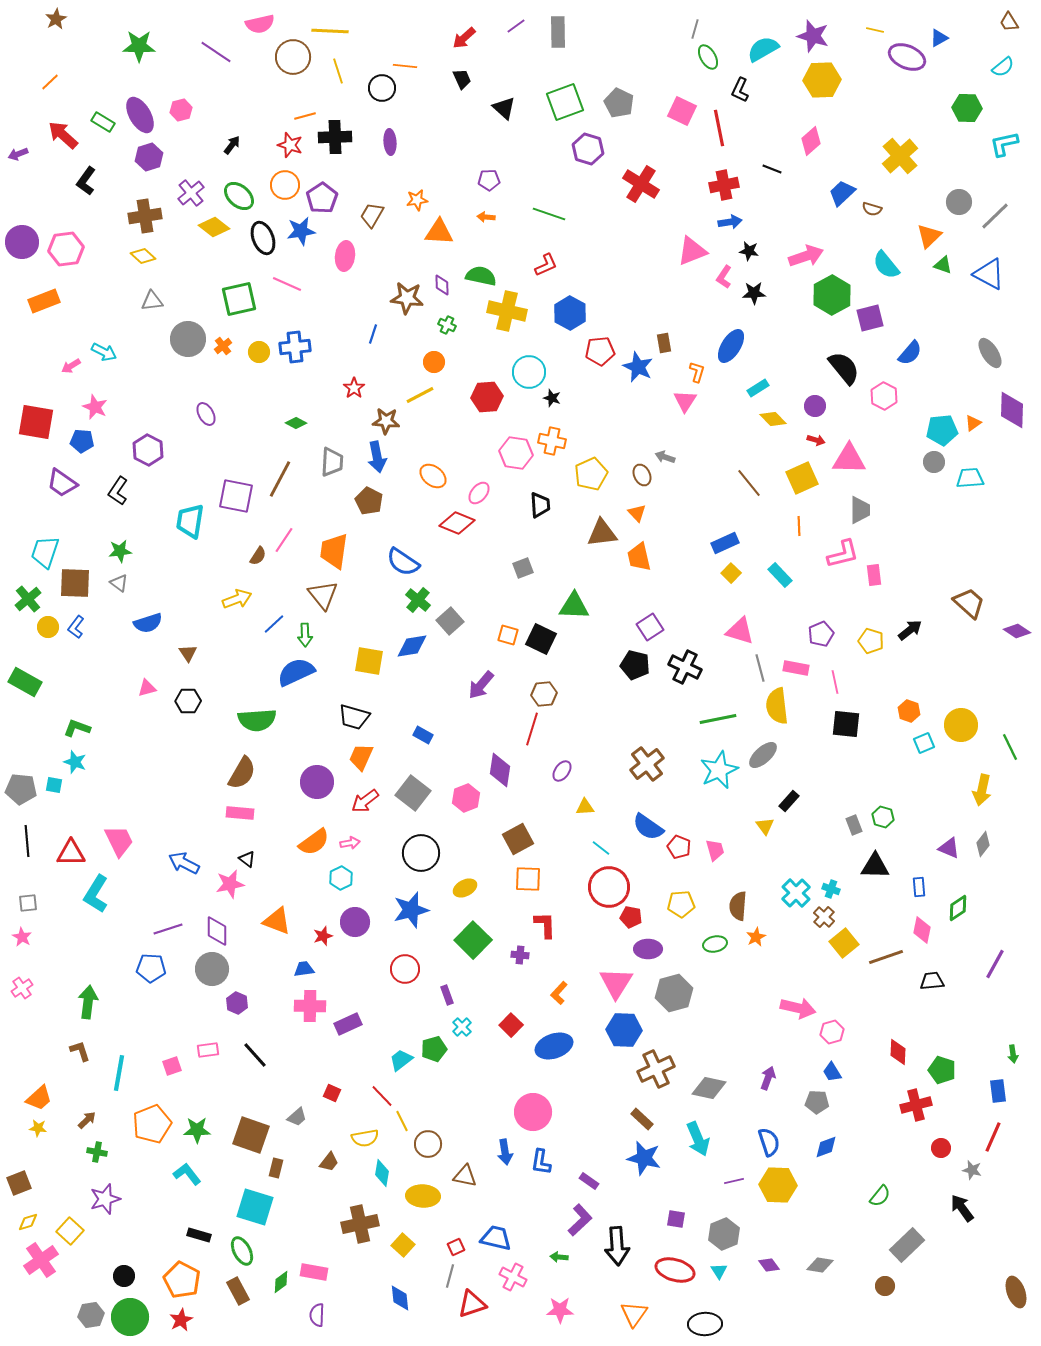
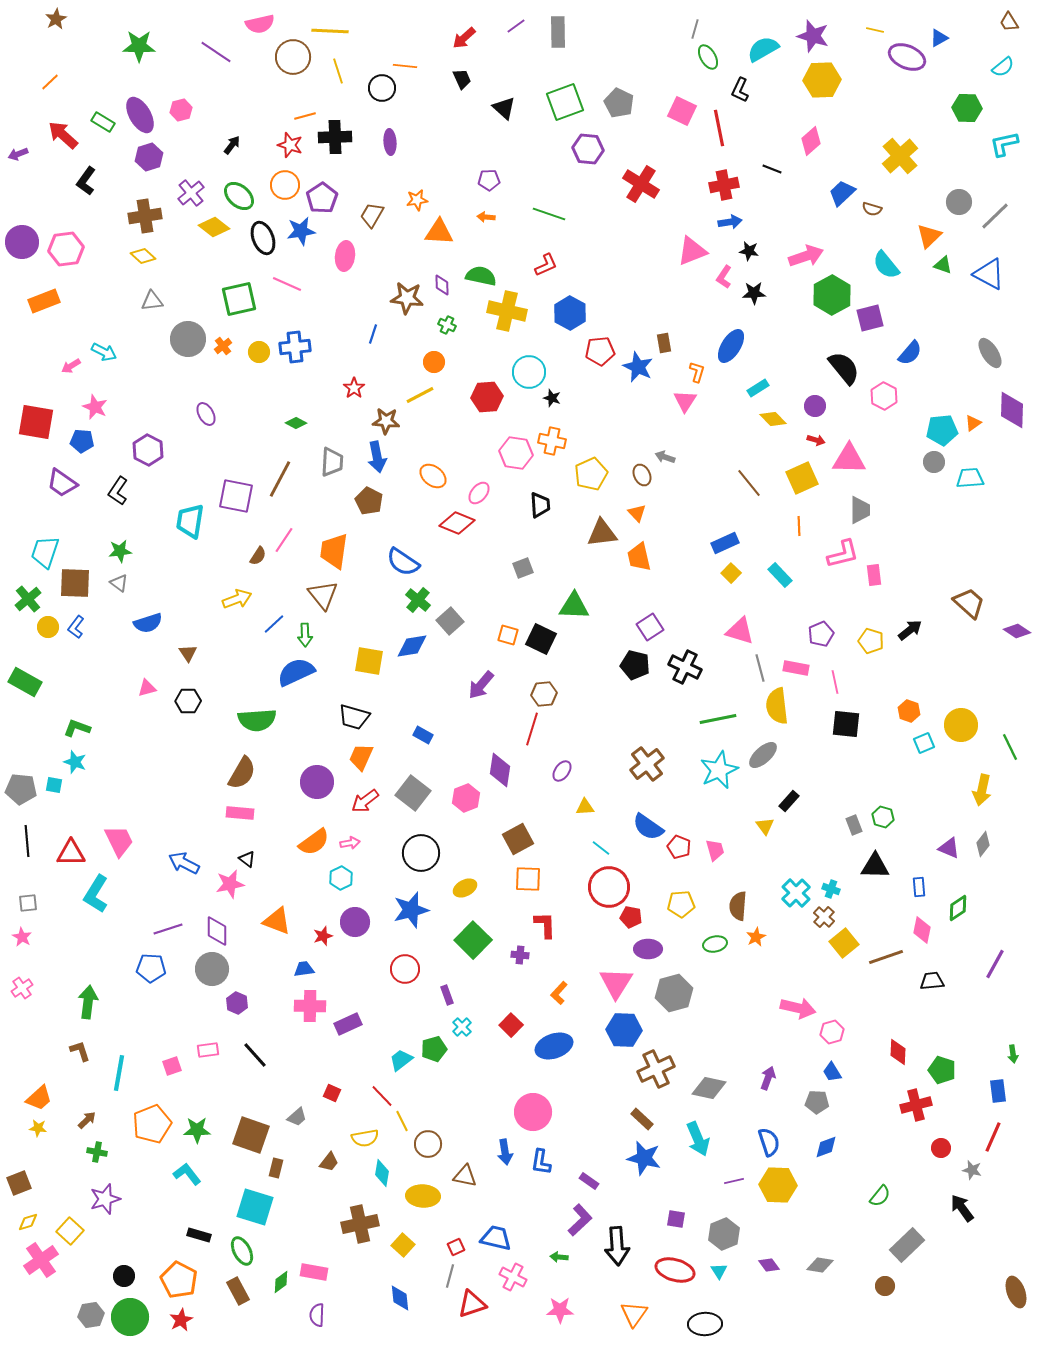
purple hexagon at (588, 149): rotated 12 degrees counterclockwise
orange pentagon at (182, 1280): moved 3 px left
